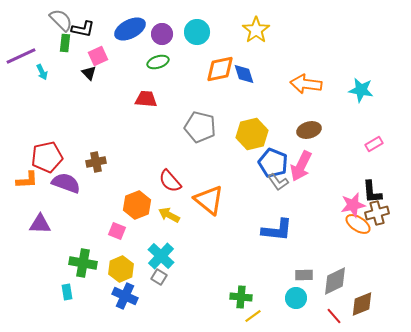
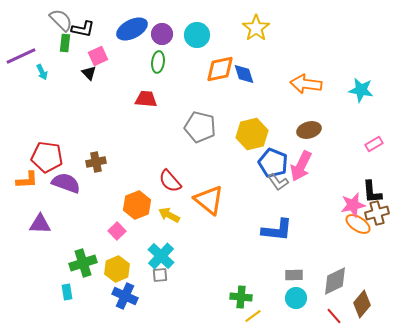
blue ellipse at (130, 29): moved 2 px right
yellow star at (256, 30): moved 2 px up
cyan circle at (197, 32): moved 3 px down
green ellipse at (158, 62): rotated 65 degrees counterclockwise
red pentagon at (47, 157): rotated 20 degrees clockwise
pink square at (117, 231): rotated 24 degrees clockwise
green cross at (83, 263): rotated 28 degrees counterclockwise
yellow hexagon at (121, 269): moved 4 px left
gray rectangle at (304, 275): moved 10 px left
gray square at (159, 277): moved 1 px right, 2 px up; rotated 35 degrees counterclockwise
brown diamond at (362, 304): rotated 28 degrees counterclockwise
